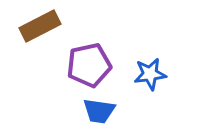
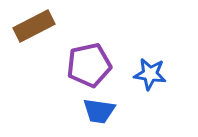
brown rectangle: moved 6 px left
blue star: rotated 16 degrees clockwise
